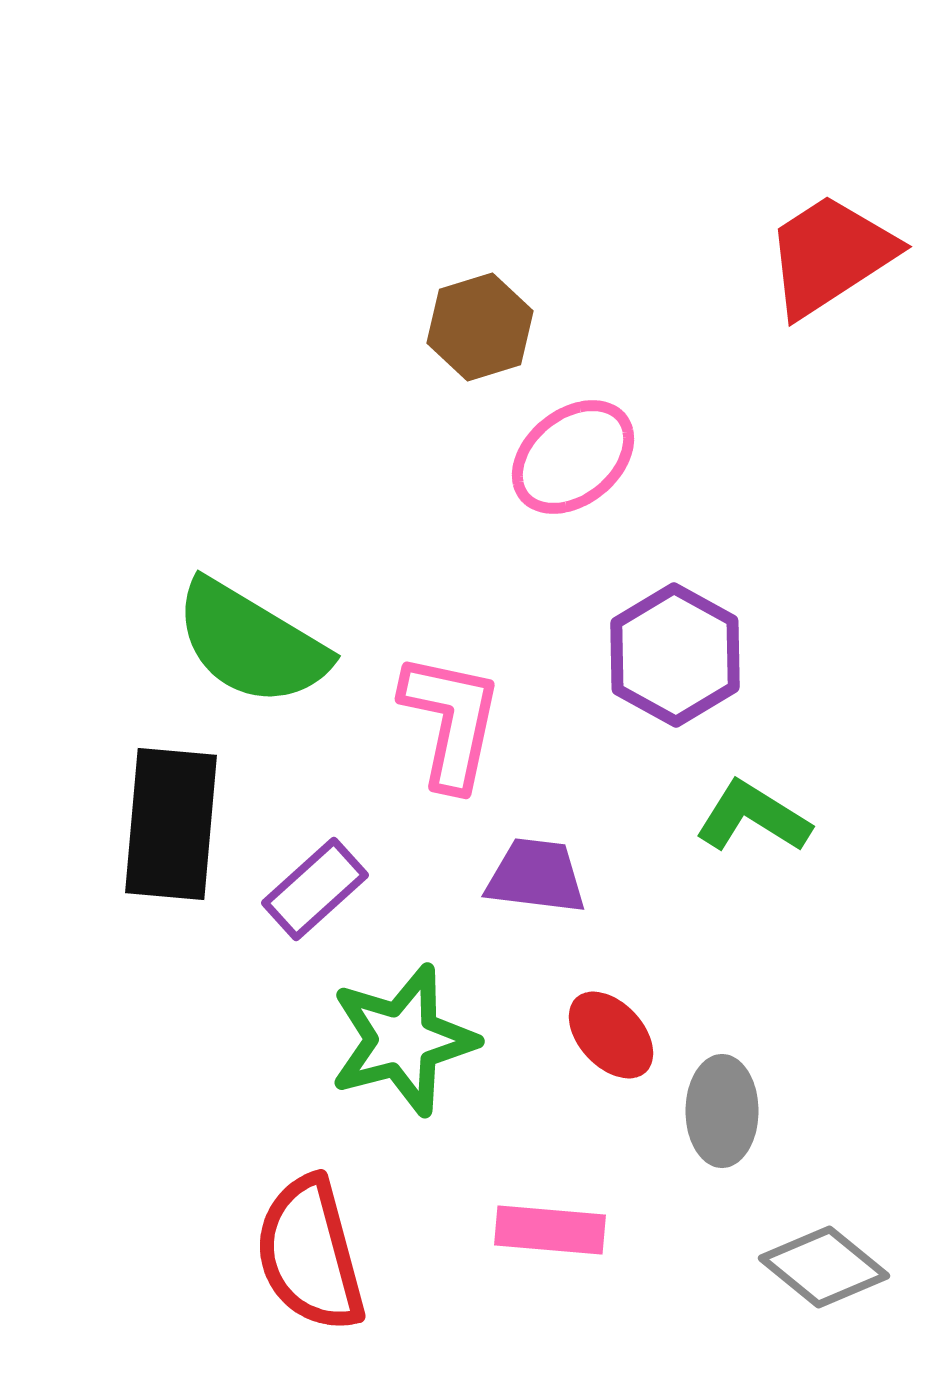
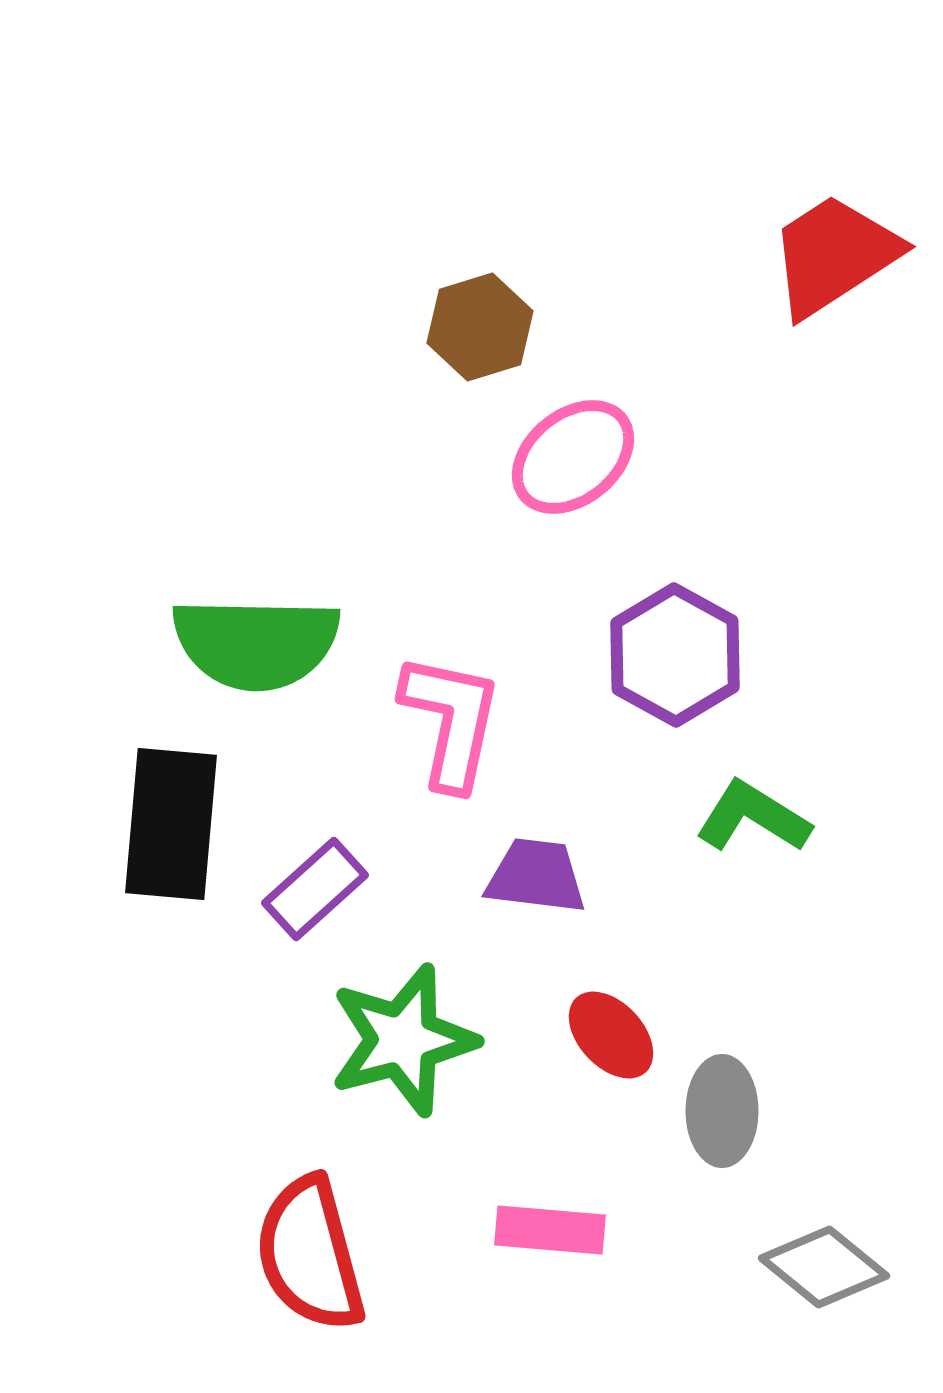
red trapezoid: moved 4 px right
green semicircle: moved 5 px right; rotated 30 degrees counterclockwise
